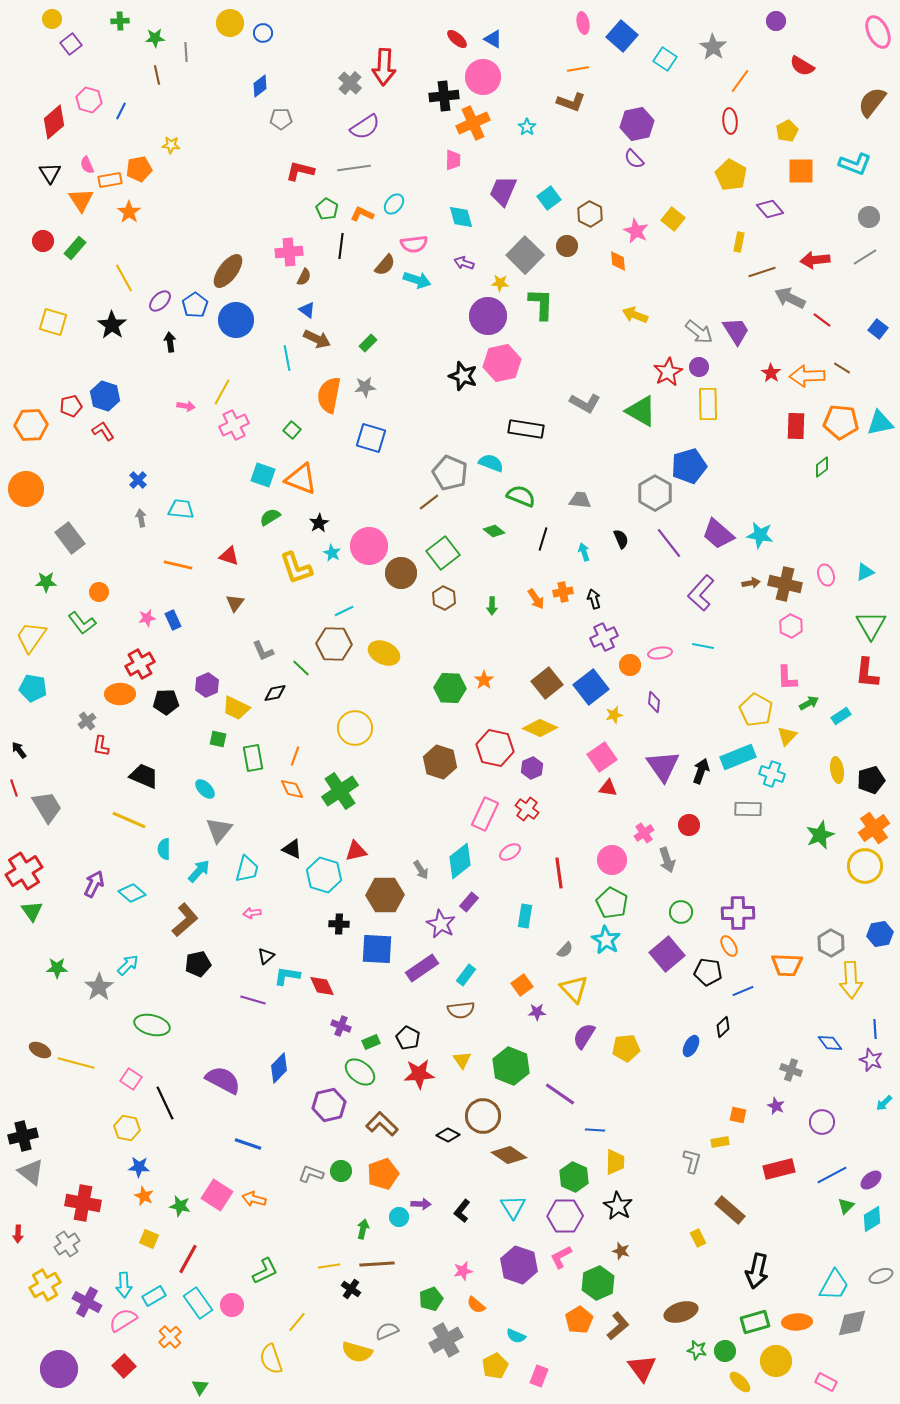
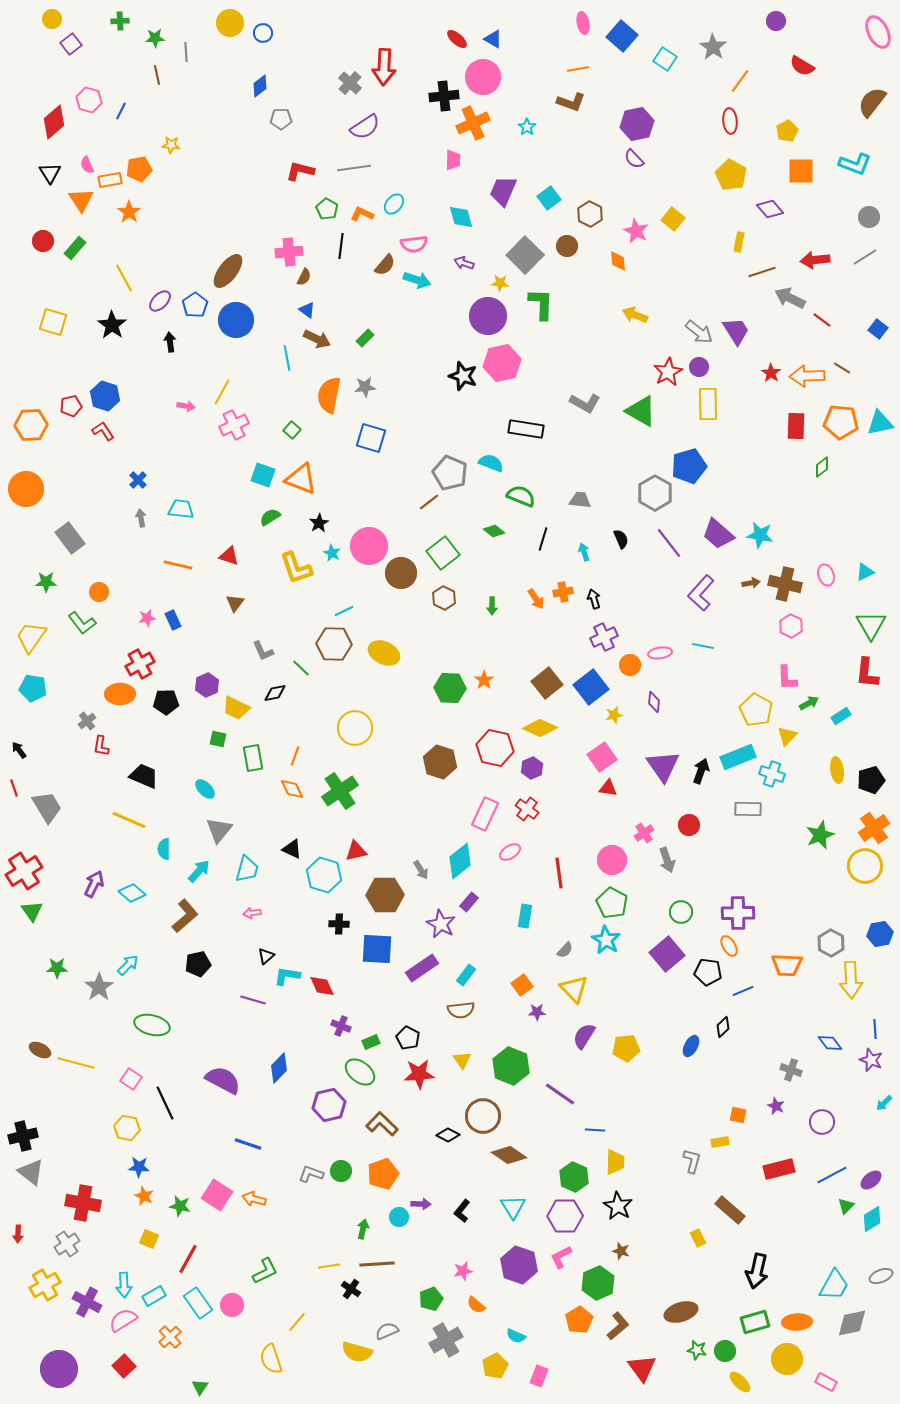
green rectangle at (368, 343): moved 3 px left, 5 px up
brown L-shape at (185, 920): moved 4 px up
yellow circle at (776, 1361): moved 11 px right, 2 px up
